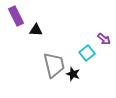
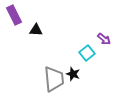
purple rectangle: moved 2 px left, 1 px up
gray trapezoid: moved 14 px down; rotated 8 degrees clockwise
